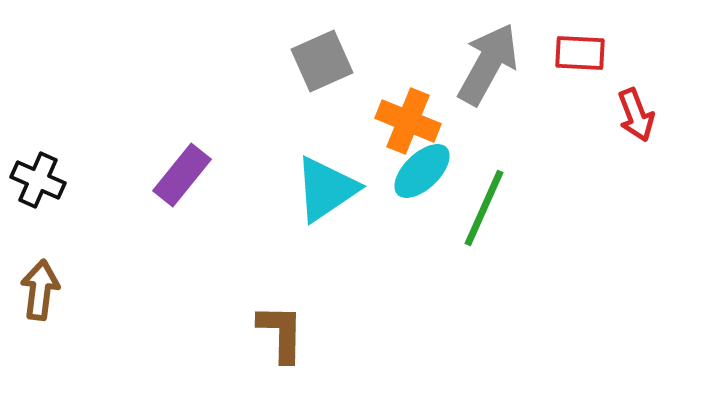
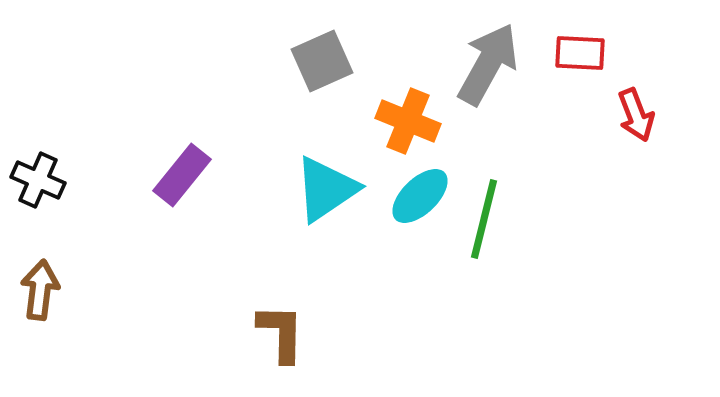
cyan ellipse: moved 2 px left, 25 px down
green line: moved 11 px down; rotated 10 degrees counterclockwise
